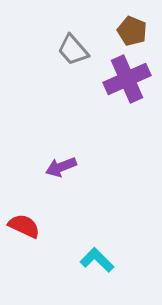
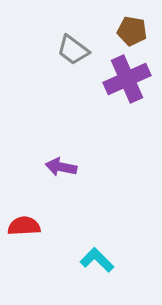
brown pentagon: rotated 12 degrees counterclockwise
gray trapezoid: rotated 12 degrees counterclockwise
purple arrow: rotated 32 degrees clockwise
red semicircle: rotated 28 degrees counterclockwise
